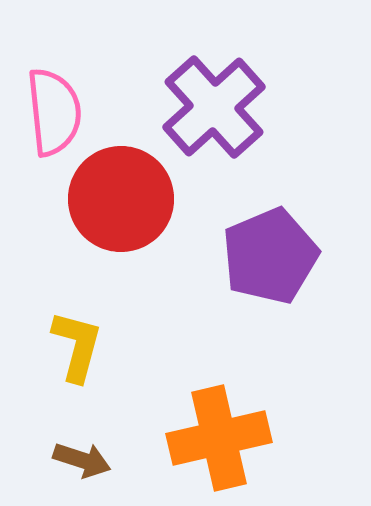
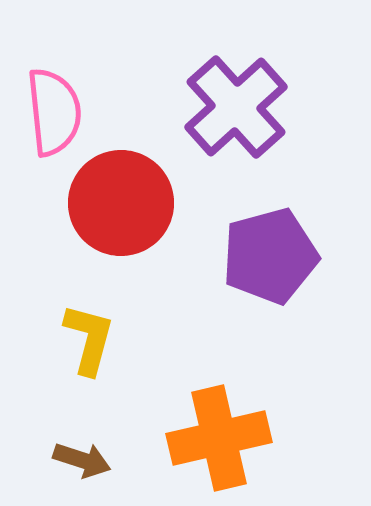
purple cross: moved 22 px right
red circle: moved 4 px down
purple pentagon: rotated 8 degrees clockwise
yellow L-shape: moved 12 px right, 7 px up
